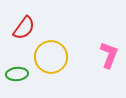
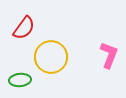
green ellipse: moved 3 px right, 6 px down
